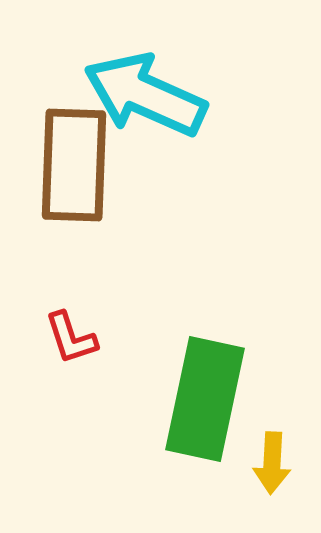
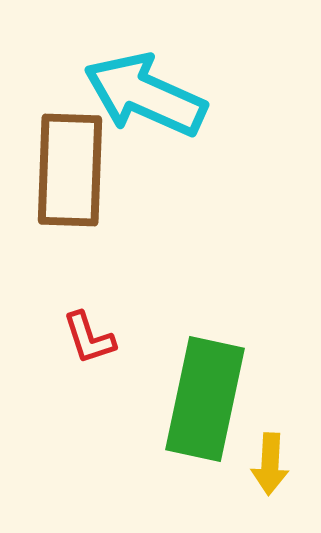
brown rectangle: moved 4 px left, 5 px down
red L-shape: moved 18 px right
yellow arrow: moved 2 px left, 1 px down
